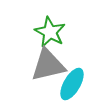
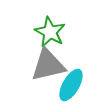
cyan ellipse: moved 1 px left, 1 px down
